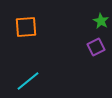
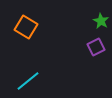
orange square: rotated 35 degrees clockwise
